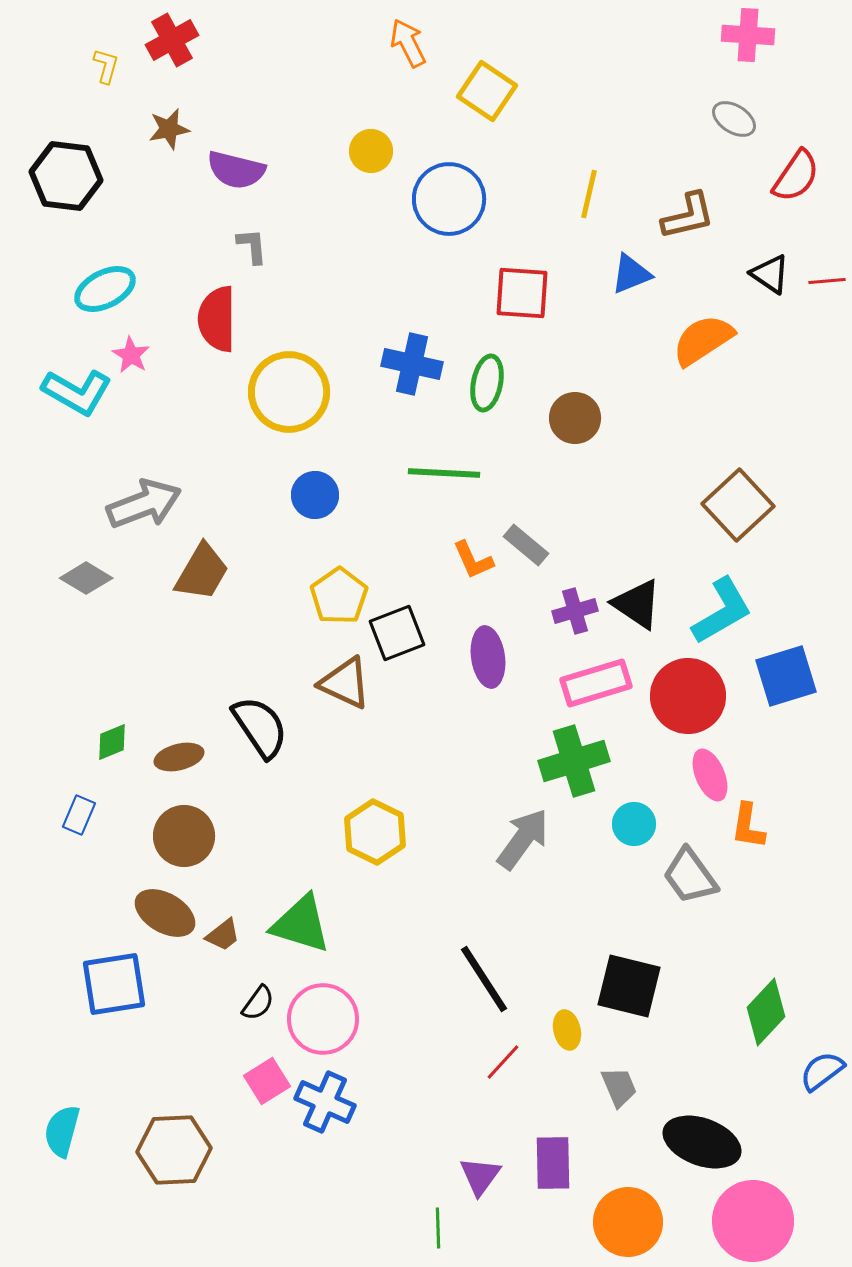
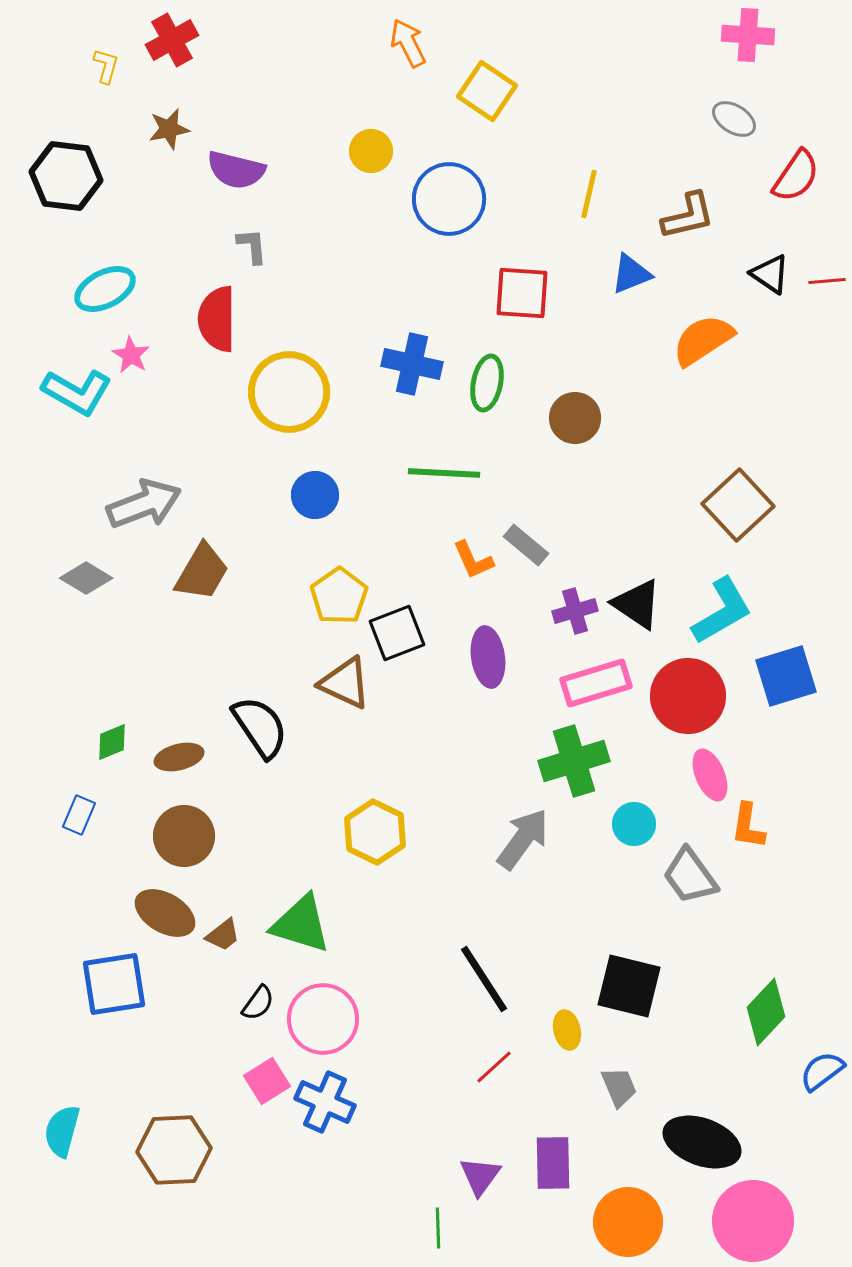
red line at (503, 1062): moved 9 px left, 5 px down; rotated 6 degrees clockwise
